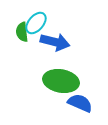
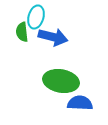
cyan ellipse: moved 6 px up; rotated 25 degrees counterclockwise
blue arrow: moved 2 px left, 5 px up
blue semicircle: rotated 20 degrees counterclockwise
